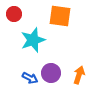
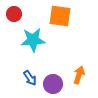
cyan star: rotated 15 degrees clockwise
purple circle: moved 2 px right, 11 px down
blue arrow: rotated 28 degrees clockwise
